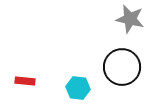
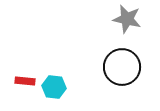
gray star: moved 3 px left
cyan hexagon: moved 24 px left, 1 px up
